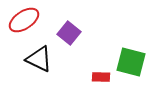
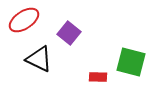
red rectangle: moved 3 px left
